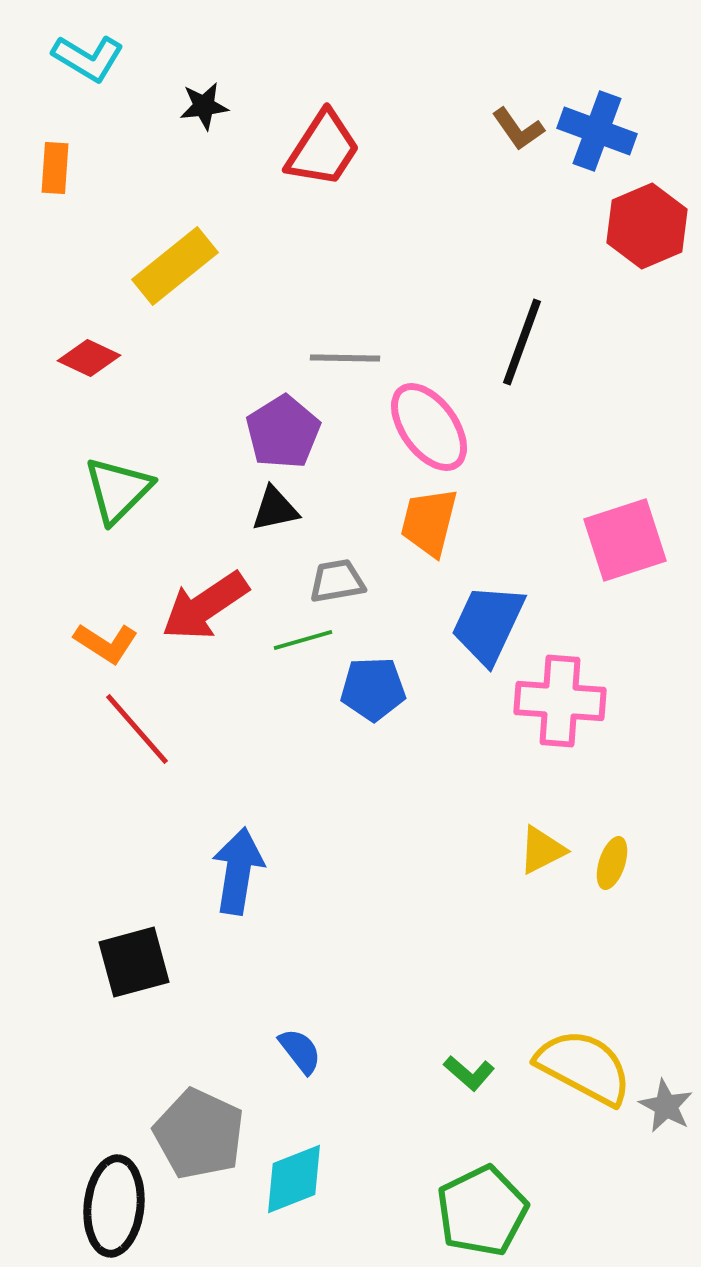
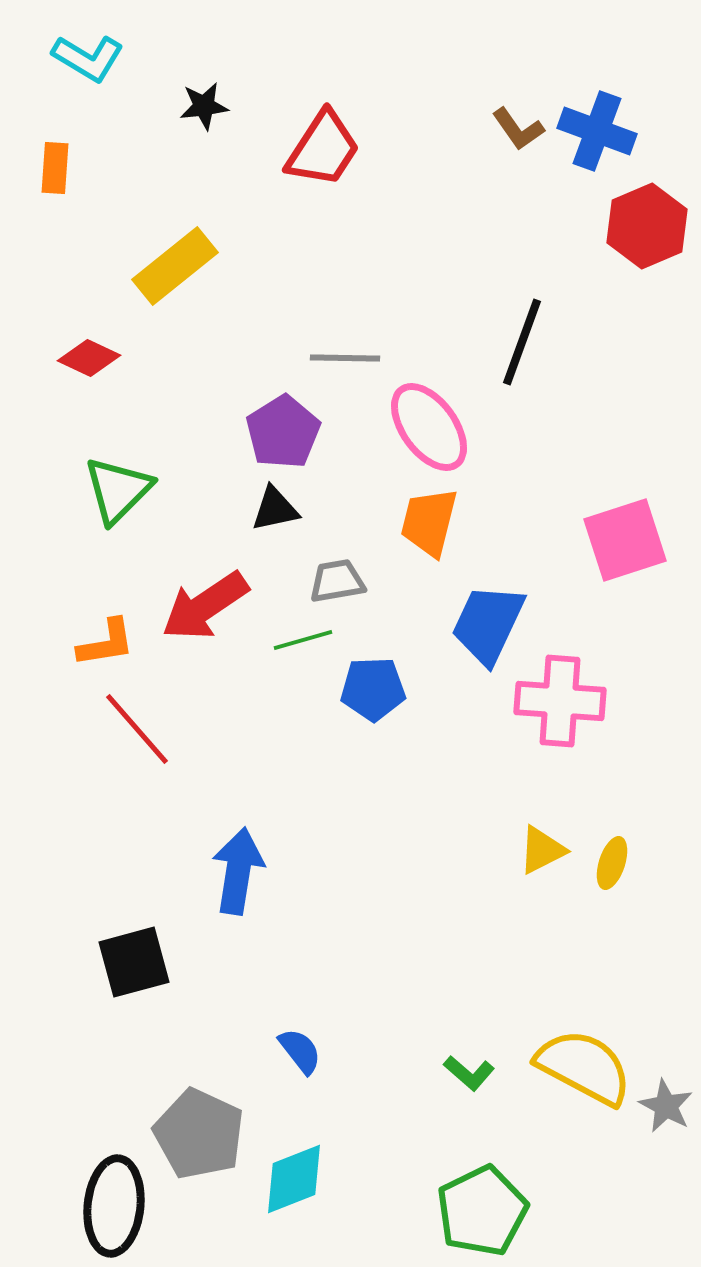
orange L-shape: rotated 42 degrees counterclockwise
